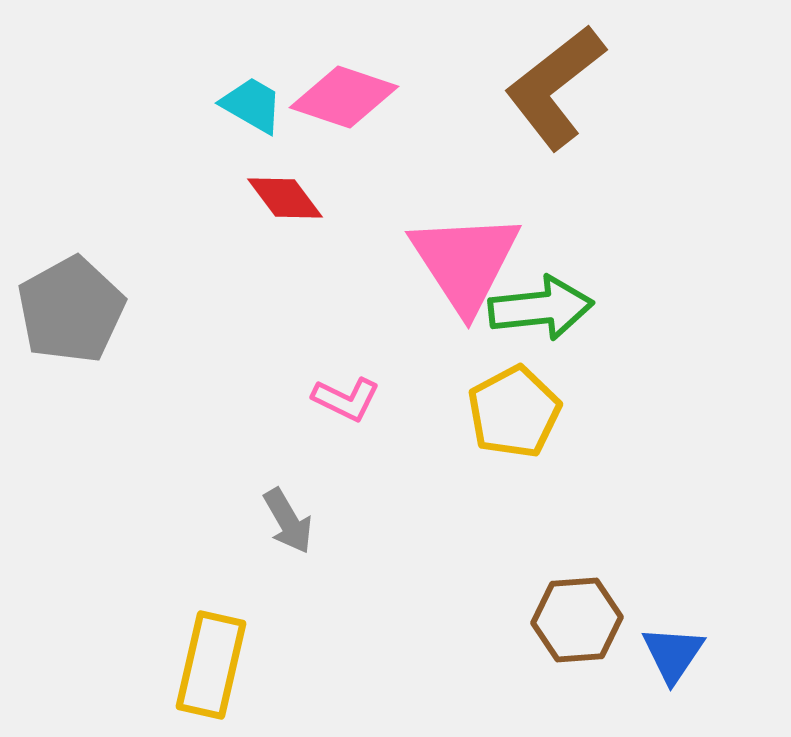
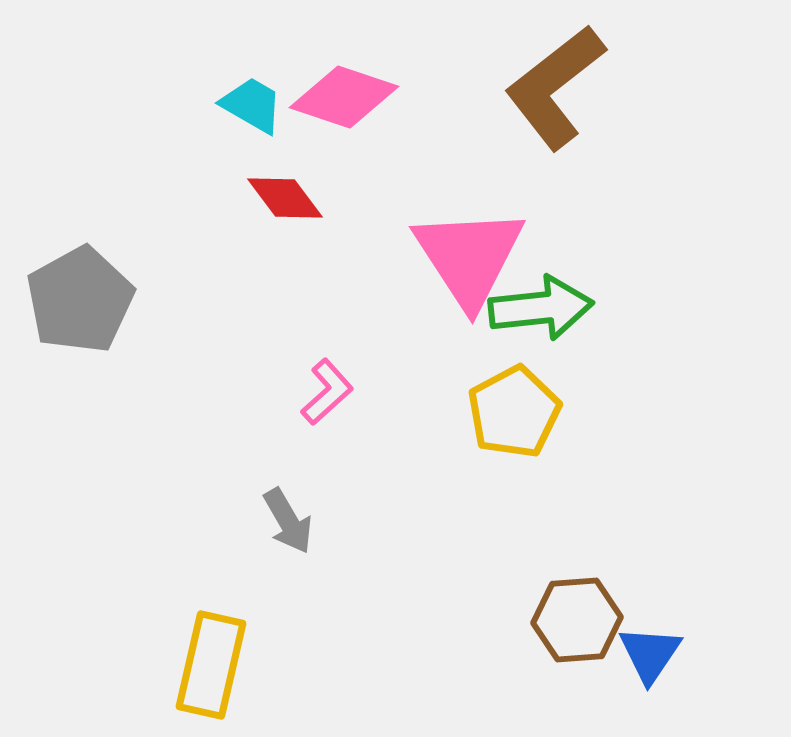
pink triangle: moved 4 px right, 5 px up
gray pentagon: moved 9 px right, 10 px up
pink L-shape: moved 19 px left, 7 px up; rotated 68 degrees counterclockwise
blue triangle: moved 23 px left
